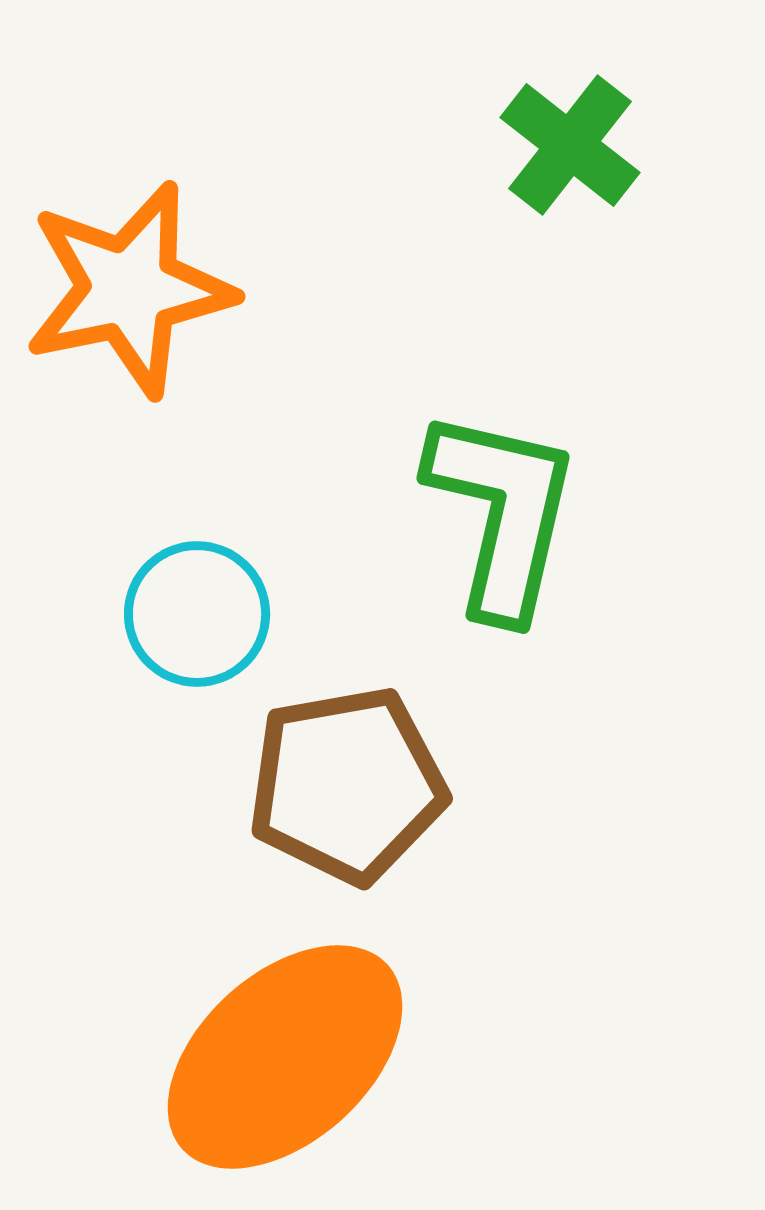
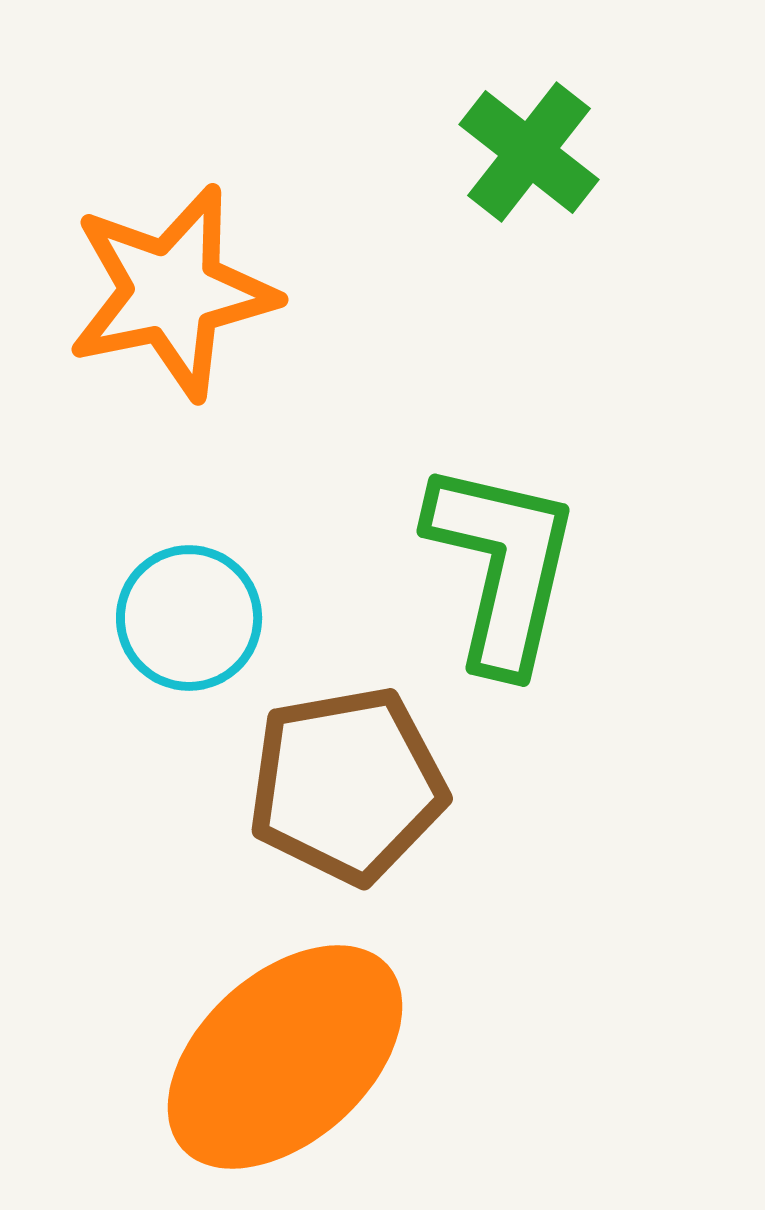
green cross: moved 41 px left, 7 px down
orange star: moved 43 px right, 3 px down
green L-shape: moved 53 px down
cyan circle: moved 8 px left, 4 px down
